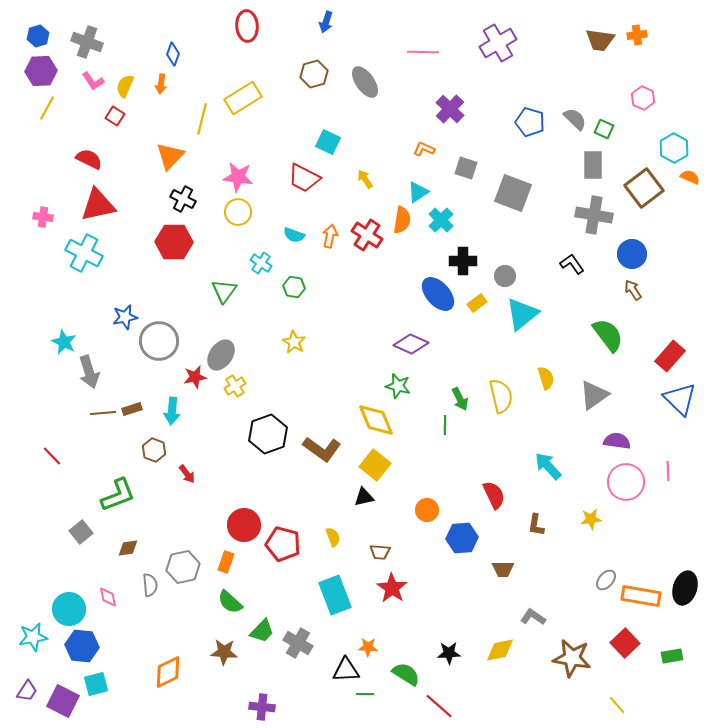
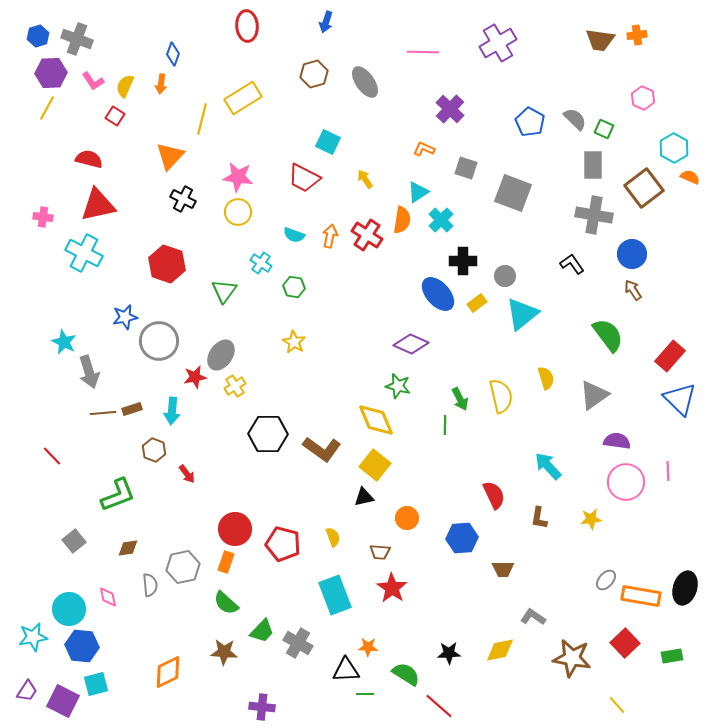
gray cross at (87, 42): moved 10 px left, 3 px up
purple hexagon at (41, 71): moved 10 px right, 2 px down
blue pentagon at (530, 122): rotated 12 degrees clockwise
red semicircle at (89, 159): rotated 12 degrees counterclockwise
red hexagon at (174, 242): moved 7 px left, 22 px down; rotated 18 degrees clockwise
black hexagon at (268, 434): rotated 21 degrees clockwise
orange circle at (427, 510): moved 20 px left, 8 px down
red circle at (244, 525): moved 9 px left, 4 px down
brown L-shape at (536, 525): moved 3 px right, 7 px up
gray square at (81, 532): moved 7 px left, 9 px down
green semicircle at (230, 602): moved 4 px left, 1 px down
